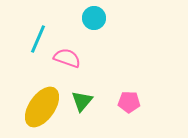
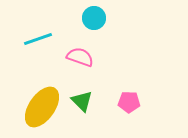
cyan line: rotated 48 degrees clockwise
pink semicircle: moved 13 px right, 1 px up
green triangle: rotated 25 degrees counterclockwise
